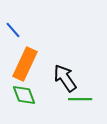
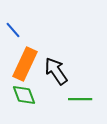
black arrow: moved 9 px left, 7 px up
